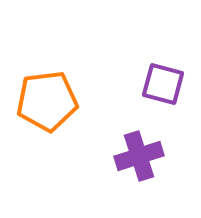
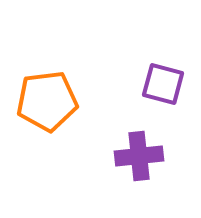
purple cross: rotated 12 degrees clockwise
